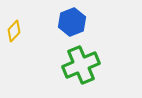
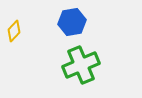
blue hexagon: rotated 12 degrees clockwise
